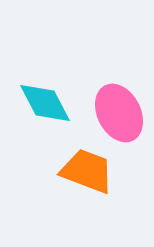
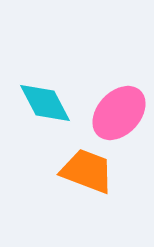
pink ellipse: rotated 70 degrees clockwise
